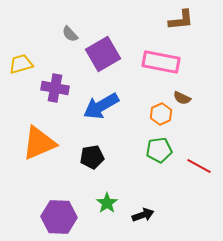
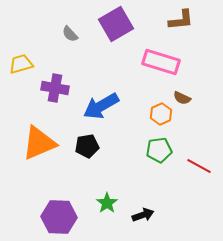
purple square: moved 13 px right, 30 px up
pink rectangle: rotated 6 degrees clockwise
black pentagon: moved 5 px left, 11 px up
